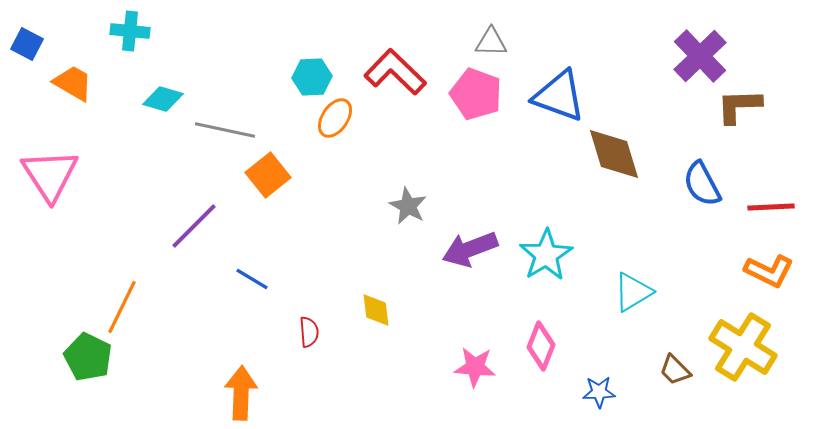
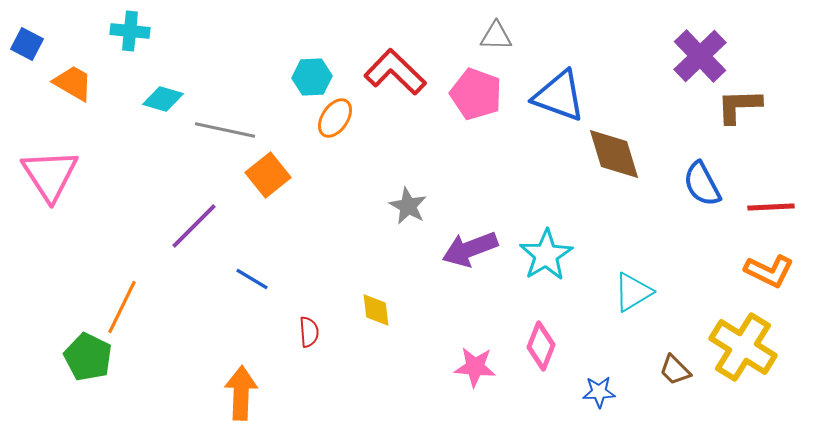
gray triangle: moved 5 px right, 6 px up
